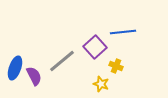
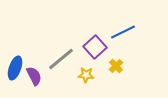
blue line: rotated 20 degrees counterclockwise
gray line: moved 1 px left, 2 px up
yellow cross: rotated 24 degrees clockwise
yellow star: moved 15 px left, 9 px up; rotated 14 degrees counterclockwise
